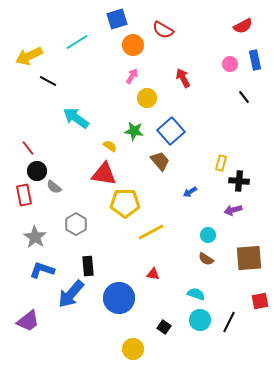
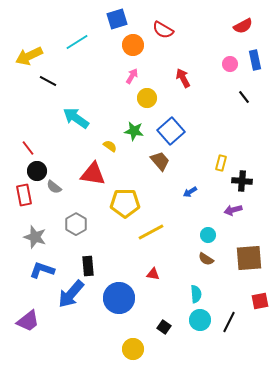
red triangle at (104, 174): moved 11 px left
black cross at (239, 181): moved 3 px right
gray star at (35, 237): rotated 15 degrees counterclockwise
cyan semicircle at (196, 294): rotated 66 degrees clockwise
